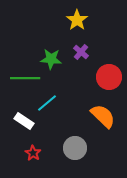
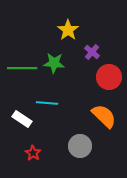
yellow star: moved 9 px left, 10 px down
purple cross: moved 11 px right
green star: moved 3 px right, 4 px down
green line: moved 3 px left, 10 px up
cyan line: rotated 45 degrees clockwise
orange semicircle: moved 1 px right
white rectangle: moved 2 px left, 2 px up
gray circle: moved 5 px right, 2 px up
